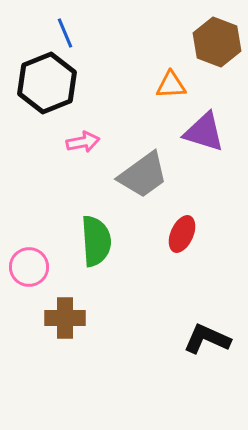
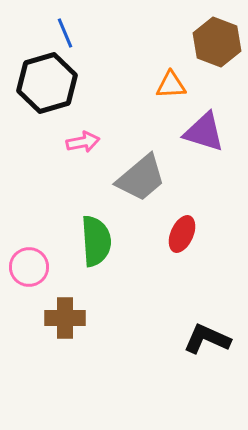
black hexagon: rotated 6 degrees clockwise
gray trapezoid: moved 2 px left, 3 px down; rotated 4 degrees counterclockwise
